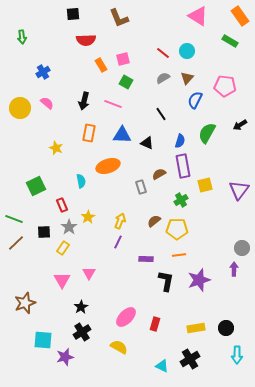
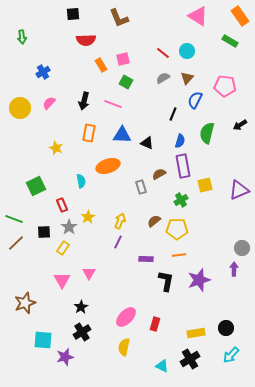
pink semicircle at (47, 103): moved 2 px right; rotated 88 degrees counterclockwise
black line at (161, 114): moved 12 px right; rotated 56 degrees clockwise
green semicircle at (207, 133): rotated 15 degrees counterclockwise
purple triangle at (239, 190): rotated 30 degrees clockwise
yellow rectangle at (196, 328): moved 5 px down
yellow semicircle at (119, 347): moved 5 px right; rotated 108 degrees counterclockwise
cyan arrow at (237, 355): moved 6 px left; rotated 42 degrees clockwise
